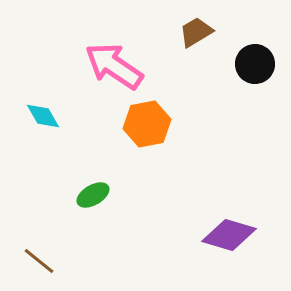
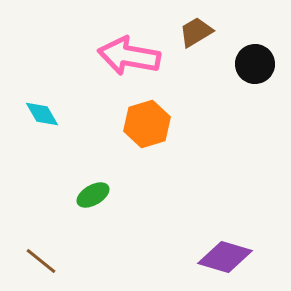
pink arrow: moved 15 px right, 10 px up; rotated 24 degrees counterclockwise
cyan diamond: moved 1 px left, 2 px up
orange hexagon: rotated 6 degrees counterclockwise
purple diamond: moved 4 px left, 22 px down
brown line: moved 2 px right
